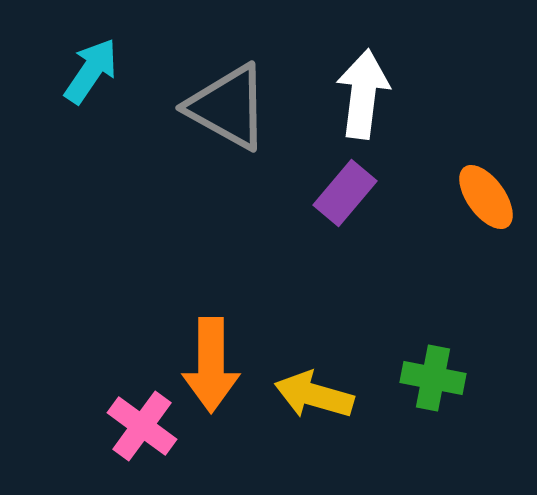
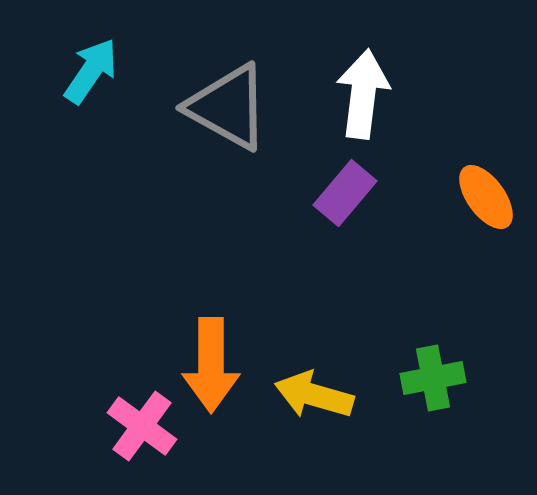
green cross: rotated 22 degrees counterclockwise
